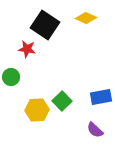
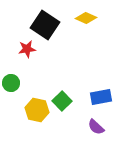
red star: rotated 18 degrees counterclockwise
green circle: moved 6 px down
yellow hexagon: rotated 15 degrees clockwise
purple semicircle: moved 1 px right, 3 px up
